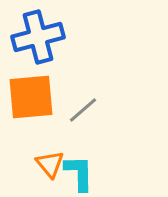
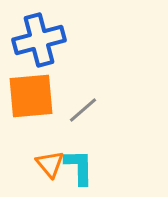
blue cross: moved 1 px right, 3 px down
orange square: moved 1 px up
cyan L-shape: moved 6 px up
